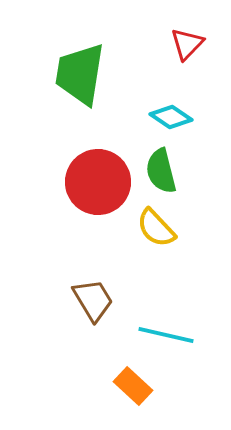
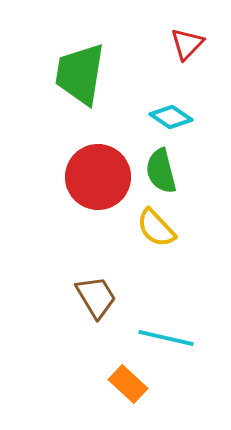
red circle: moved 5 px up
brown trapezoid: moved 3 px right, 3 px up
cyan line: moved 3 px down
orange rectangle: moved 5 px left, 2 px up
